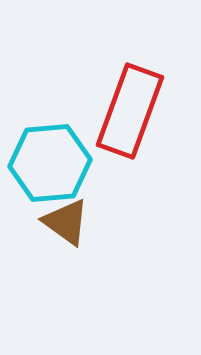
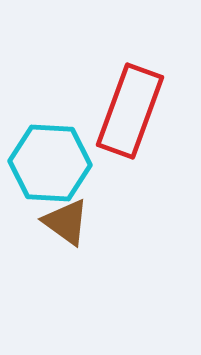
cyan hexagon: rotated 8 degrees clockwise
